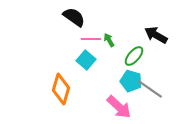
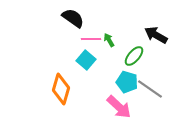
black semicircle: moved 1 px left, 1 px down
cyan pentagon: moved 4 px left, 1 px down
